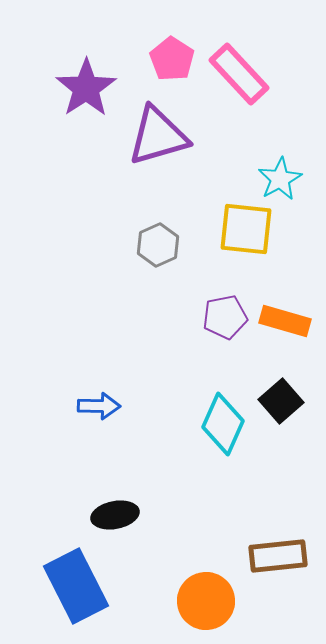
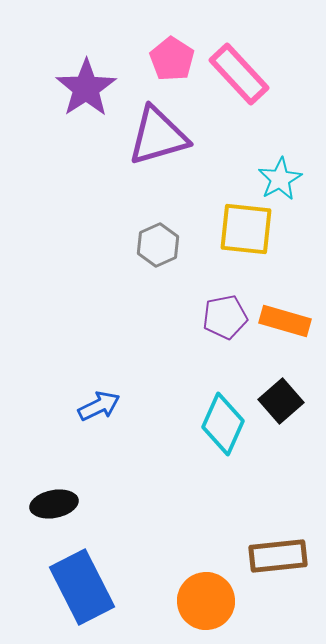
blue arrow: rotated 27 degrees counterclockwise
black ellipse: moved 61 px left, 11 px up
blue rectangle: moved 6 px right, 1 px down
